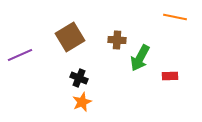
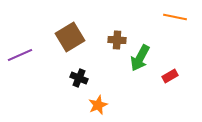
red rectangle: rotated 28 degrees counterclockwise
orange star: moved 16 px right, 3 px down
